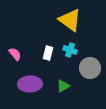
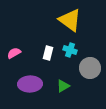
pink semicircle: moved 1 px left, 1 px up; rotated 80 degrees counterclockwise
